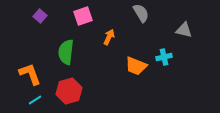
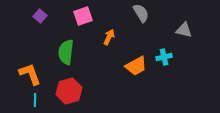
orange trapezoid: rotated 50 degrees counterclockwise
cyan line: rotated 56 degrees counterclockwise
